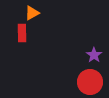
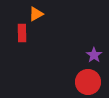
orange triangle: moved 4 px right, 1 px down
red circle: moved 2 px left
